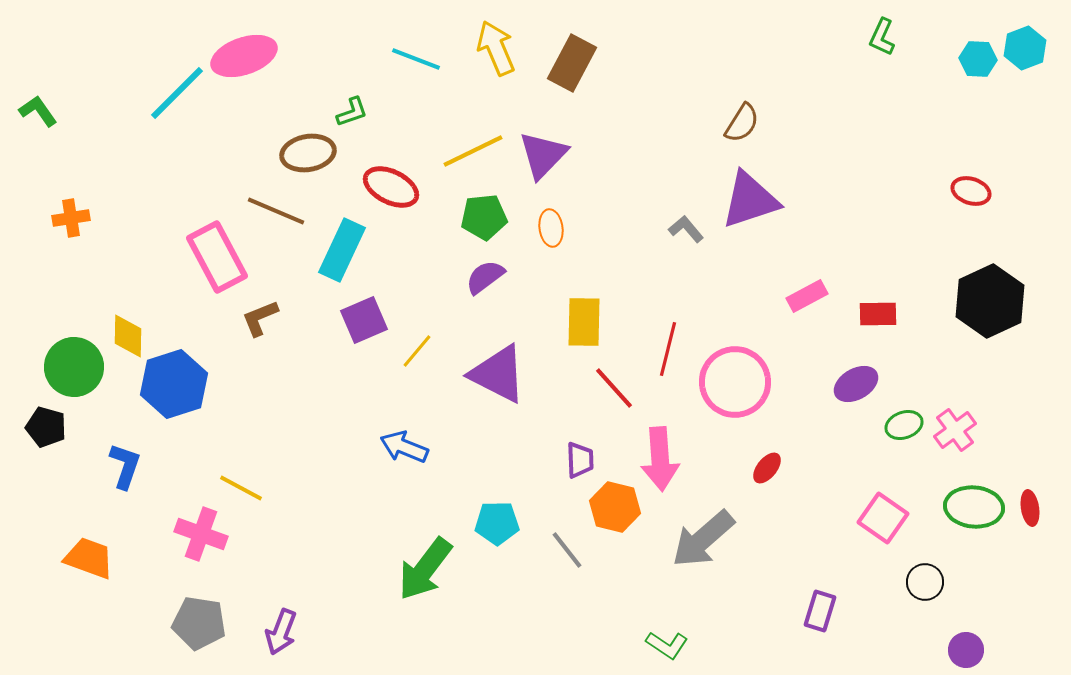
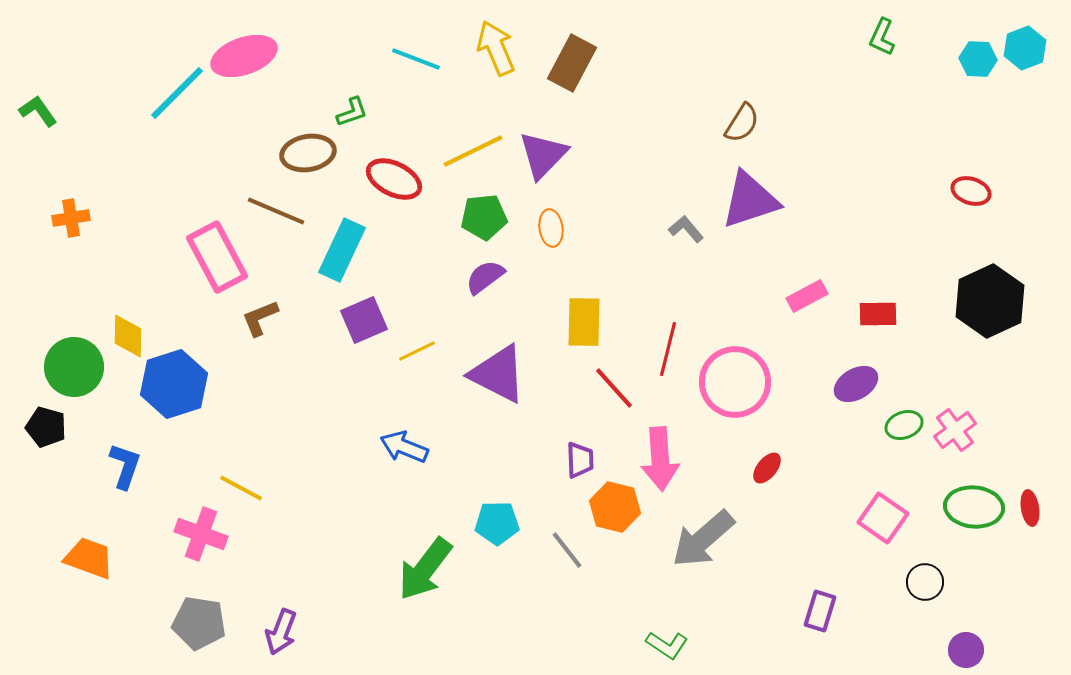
red ellipse at (391, 187): moved 3 px right, 8 px up
yellow line at (417, 351): rotated 24 degrees clockwise
